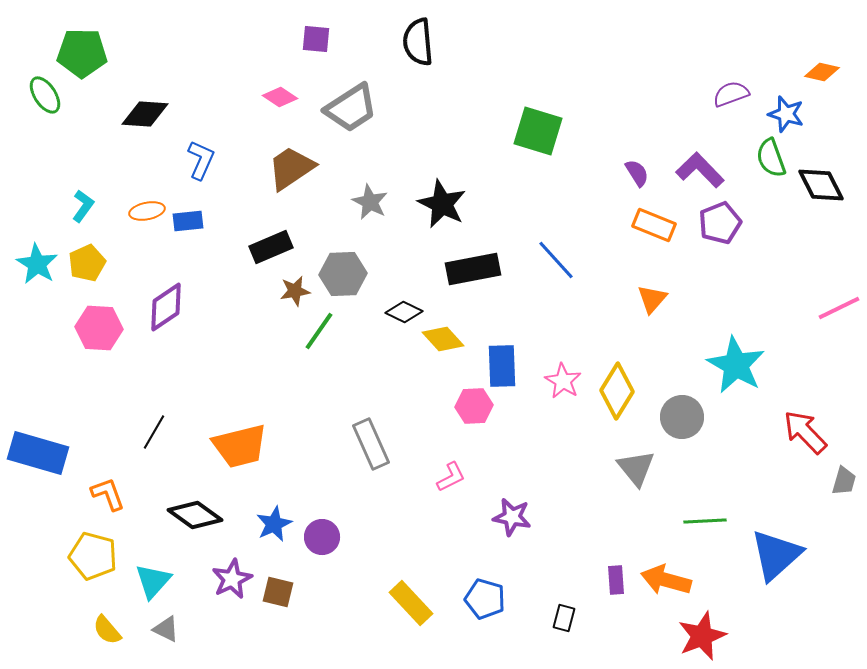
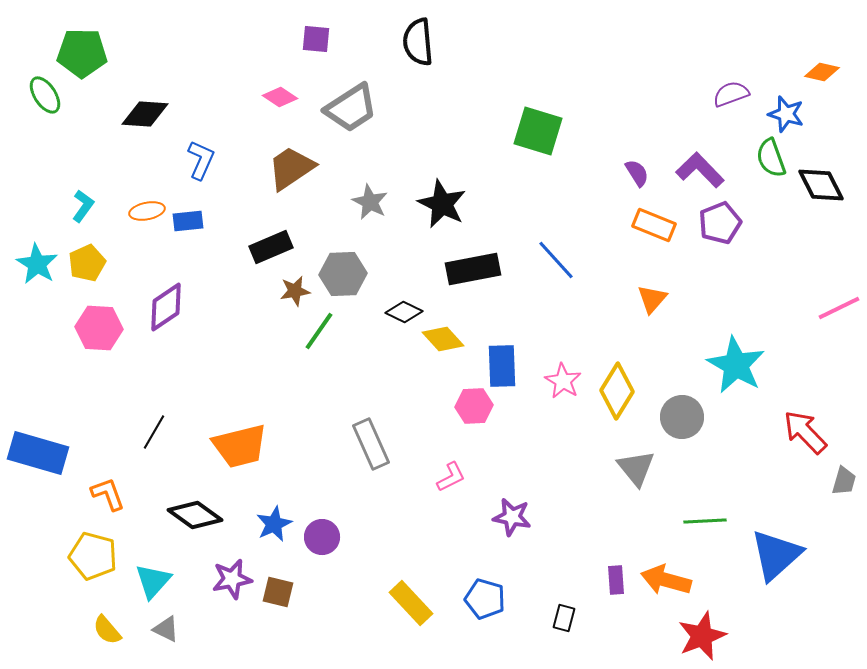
purple star at (232, 579): rotated 15 degrees clockwise
